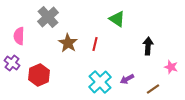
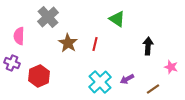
purple cross: rotated 14 degrees counterclockwise
red hexagon: moved 1 px down
